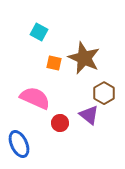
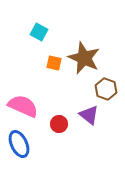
brown hexagon: moved 2 px right, 4 px up; rotated 10 degrees counterclockwise
pink semicircle: moved 12 px left, 8 px down
red circle: moved 1 px left, 1 px down
